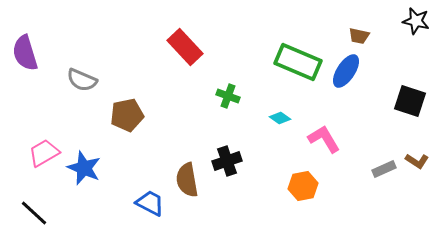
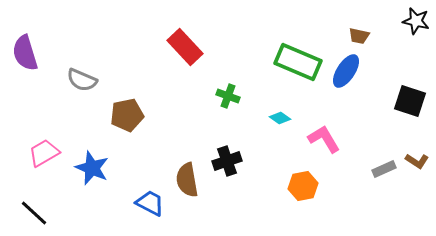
blue star: moved 8 px right
